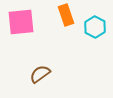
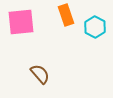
brown semicircle: rotated 85 degrees clockwise
